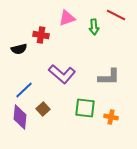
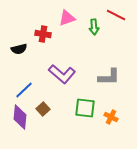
red cross: moved 2 px right, 1 px up
orange cross: rotated 16 degrees clockwise
